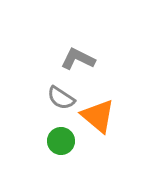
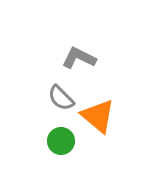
gray L-shape: moved 1 px right, 1 px up
gray semicircle: rotated 12 degrees clockwise
